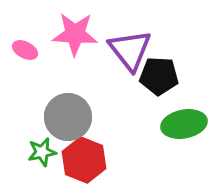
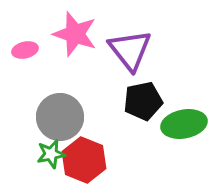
pink star: rotated 15 degrees clockwise
pink ellipse: rotated 40 degrees counterclockwise
black pentagon: moved 16 px left, 25 px down; rotated 15 degrees counterclockwise
gray circle: moved 8 px left
green star: moved 9 px right, 2 px down
